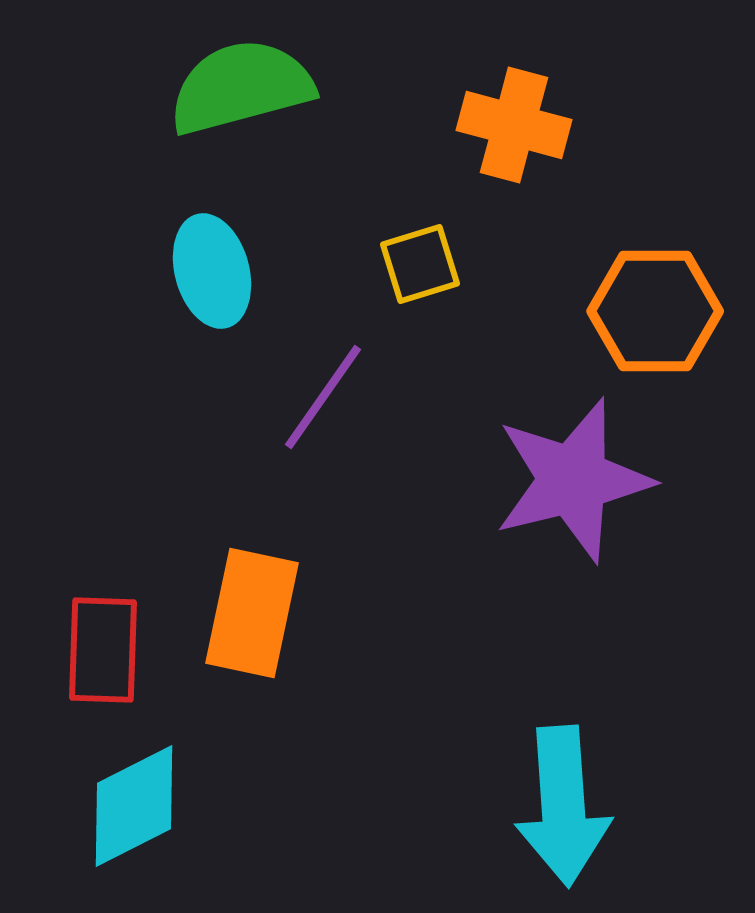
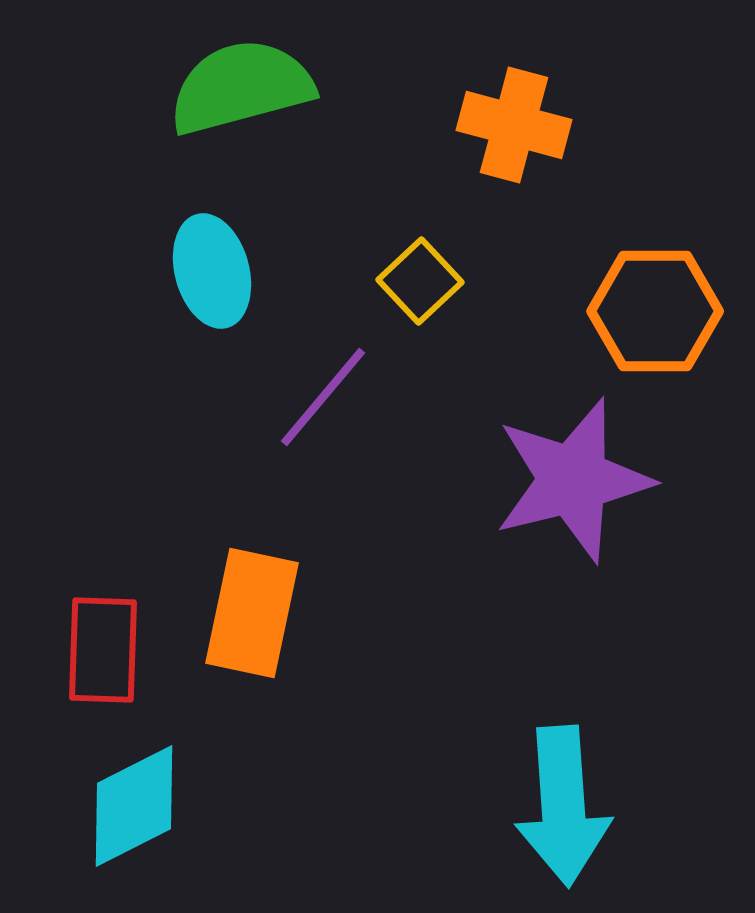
yellow square: moved 17 px down; rotated 26 degrees counterclockwise
purple line: rotated 5 degrees clockwise
